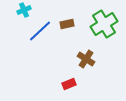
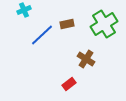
blue line: moved 2 px right, 4 px down
red rectangle: rotated 16 degrees counterclockwise
